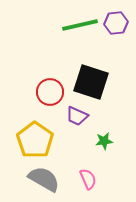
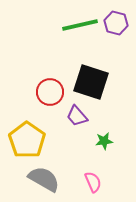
purple hexagon: rotated 20 degrees clockwise
purple trapezoid: rotated 25 degrees clockwise
yellow pentagon: moved 8 px left
pink semicircle: moved 5 px right, 3 px down
